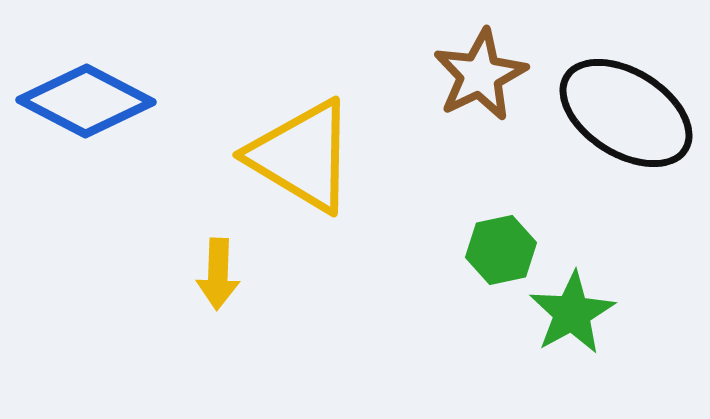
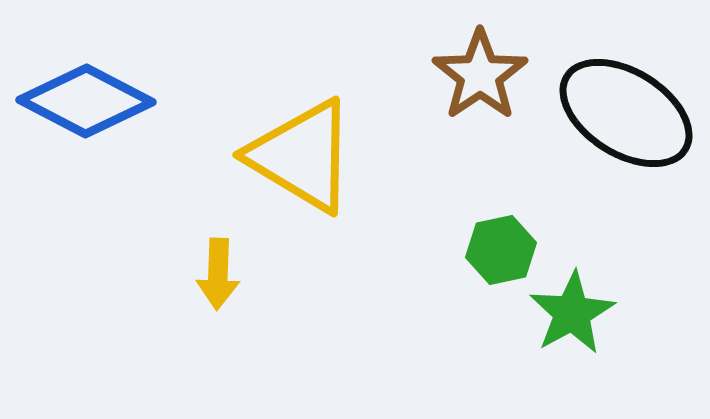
brown star: rotated 8 degrees counterclockwise
